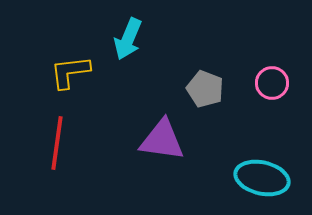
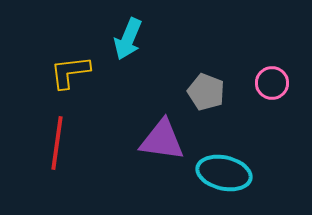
gray pentagon: moved 1 px right, 3 px down
cyan ellipse: moved 38 px left, 5 px up
